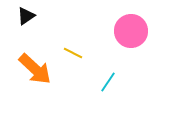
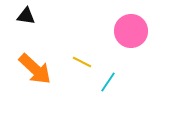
black triangle: rotated 42 degrees clockwise
yellow line: moved 9 px right, 9 px down
